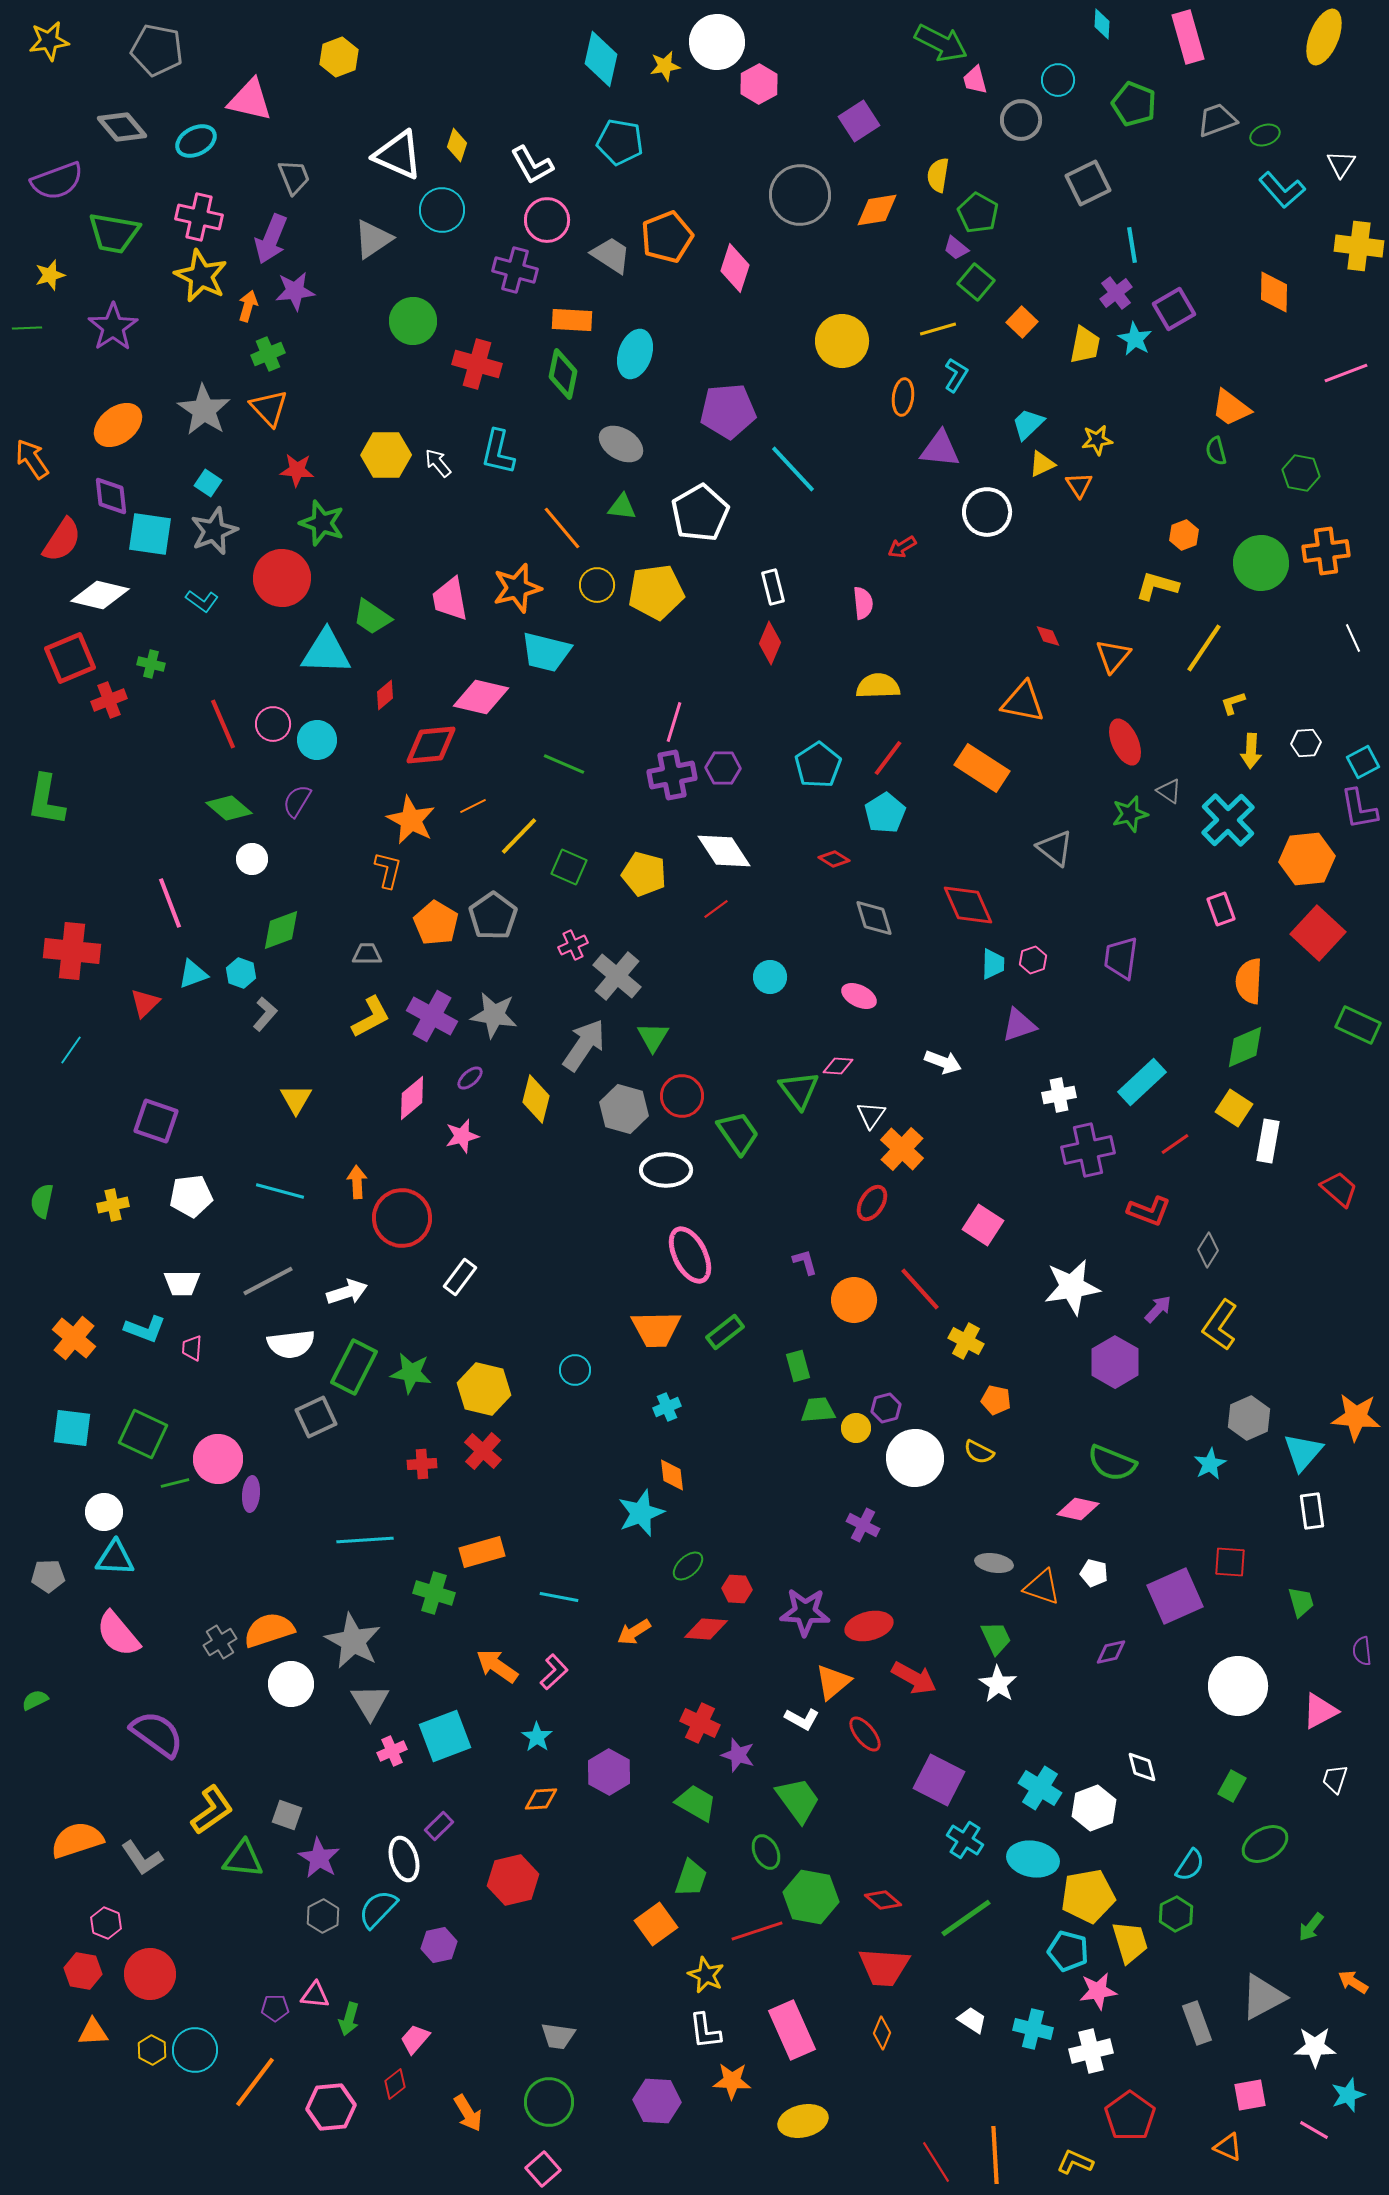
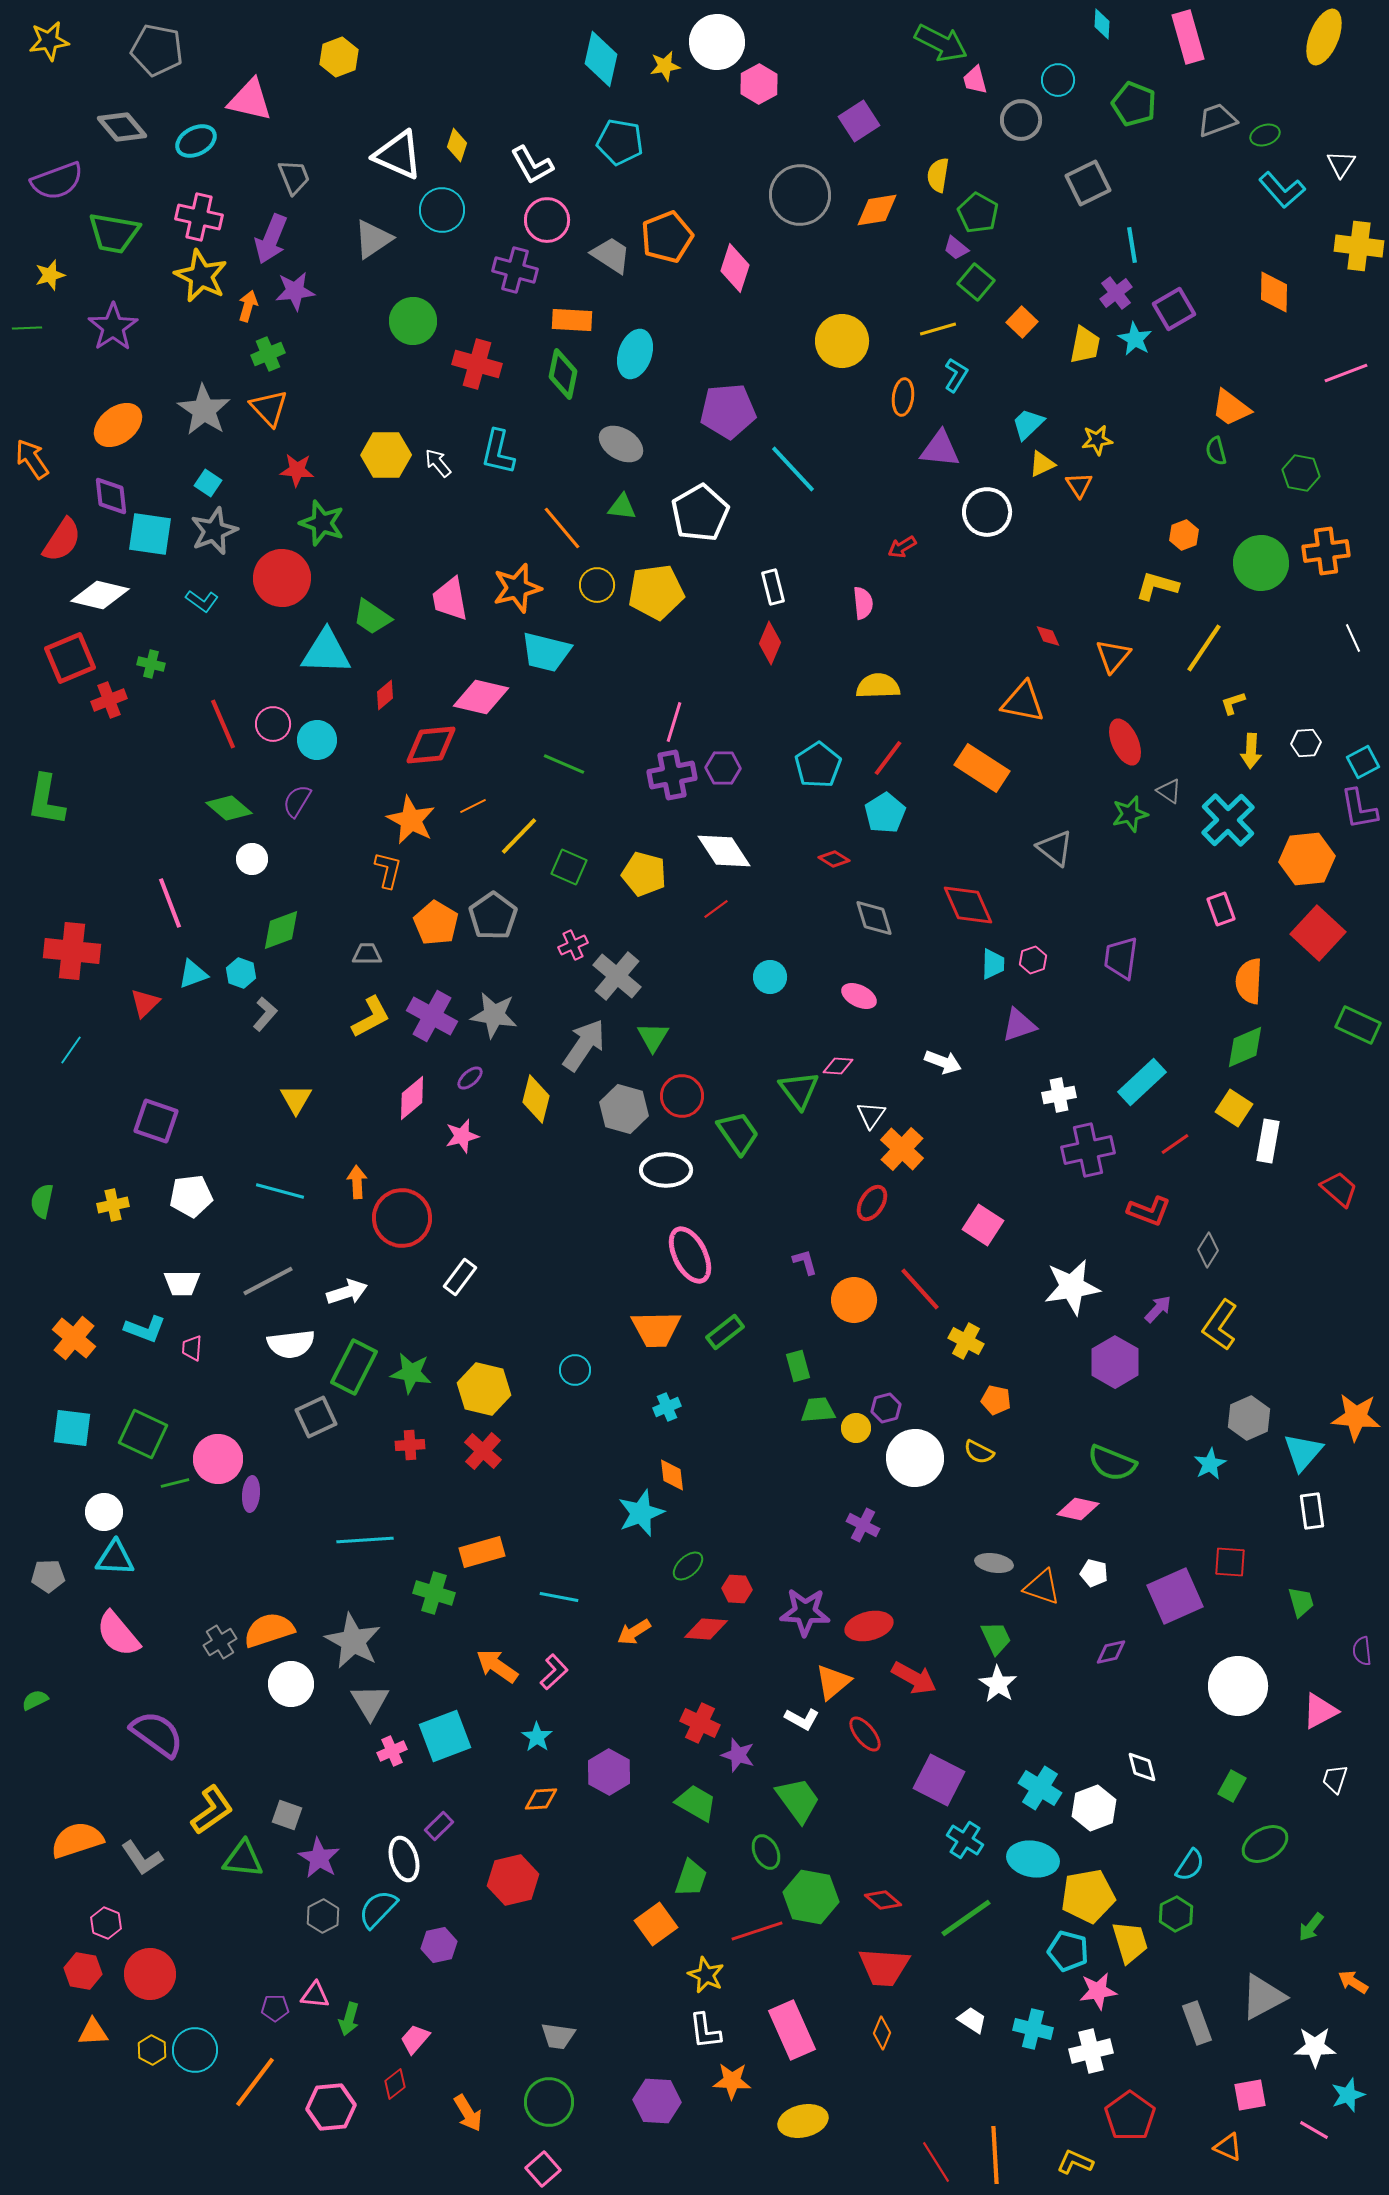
red cross at (422, 1464): moved 12 px left, 19 px up
